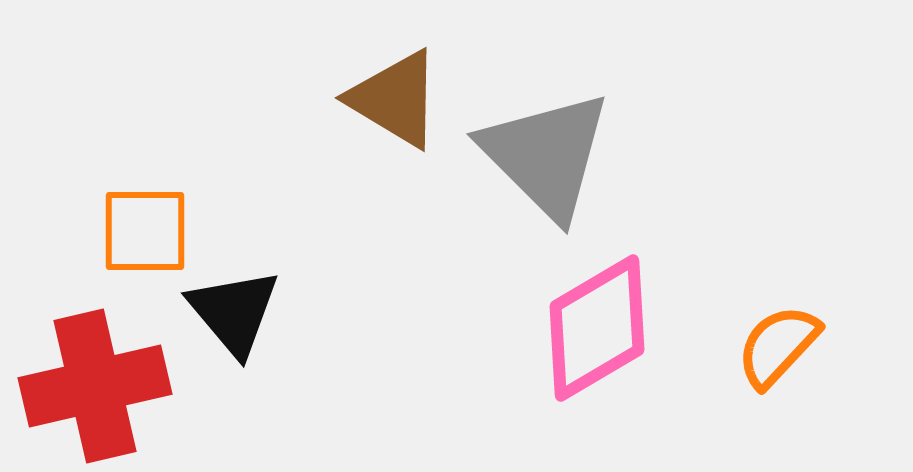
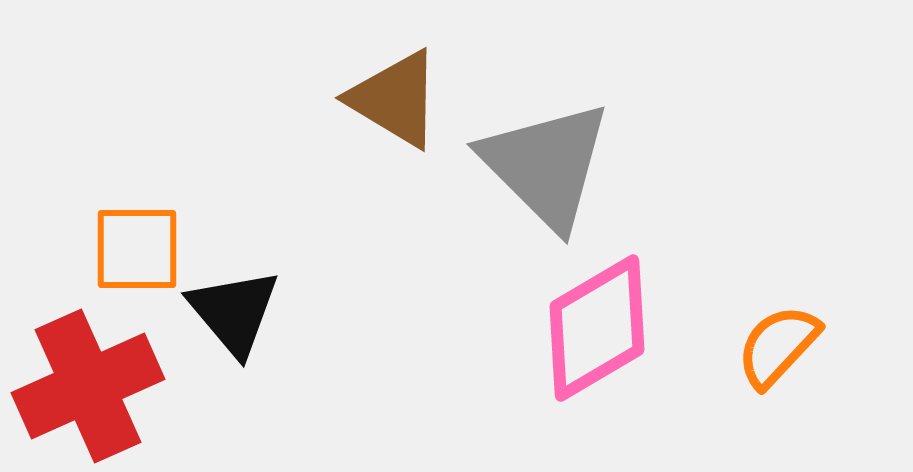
gray triangle: moved 10 px down
orange square: moved 8 px left, 18 px down
red cross: moved 7 px left; rotated 11 degrees counterclockwise
